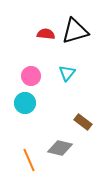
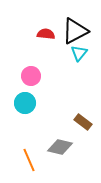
black triangle: rotated 12 degrees counterclockwise
cyan triangle: moved 12 px right, 20 px up
gray diamond: moved 1 px up
